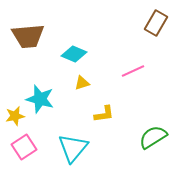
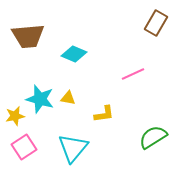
pink line: moved 3 px down
yellow triangle: moved 14 px left, 15 px down; rotated 28 degrees clockwise
